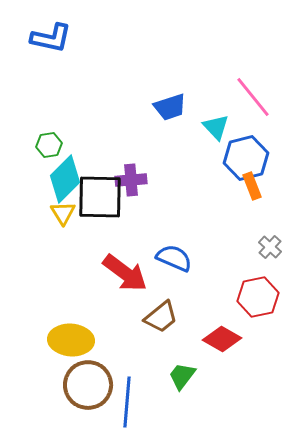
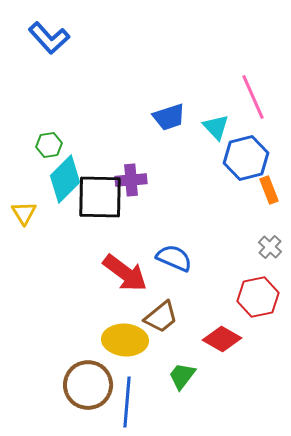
blue L-shape: moved 2 px left; rotated 36 degrees clockwise
pink line: rotated 15 degrees clockwise
blue trapezoid: moved 1 px left, 10 px down
orange rectangle: moved 17 px right, 4 px down
yellow triangle: moved 39 px left
yellow ellipse: moved 54 px right
